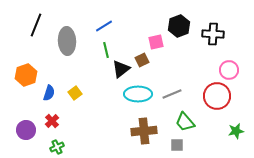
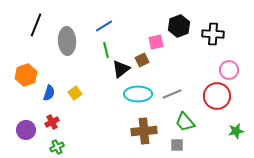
red cross: moved 1 px down; rotated 16 degrees clockwise
